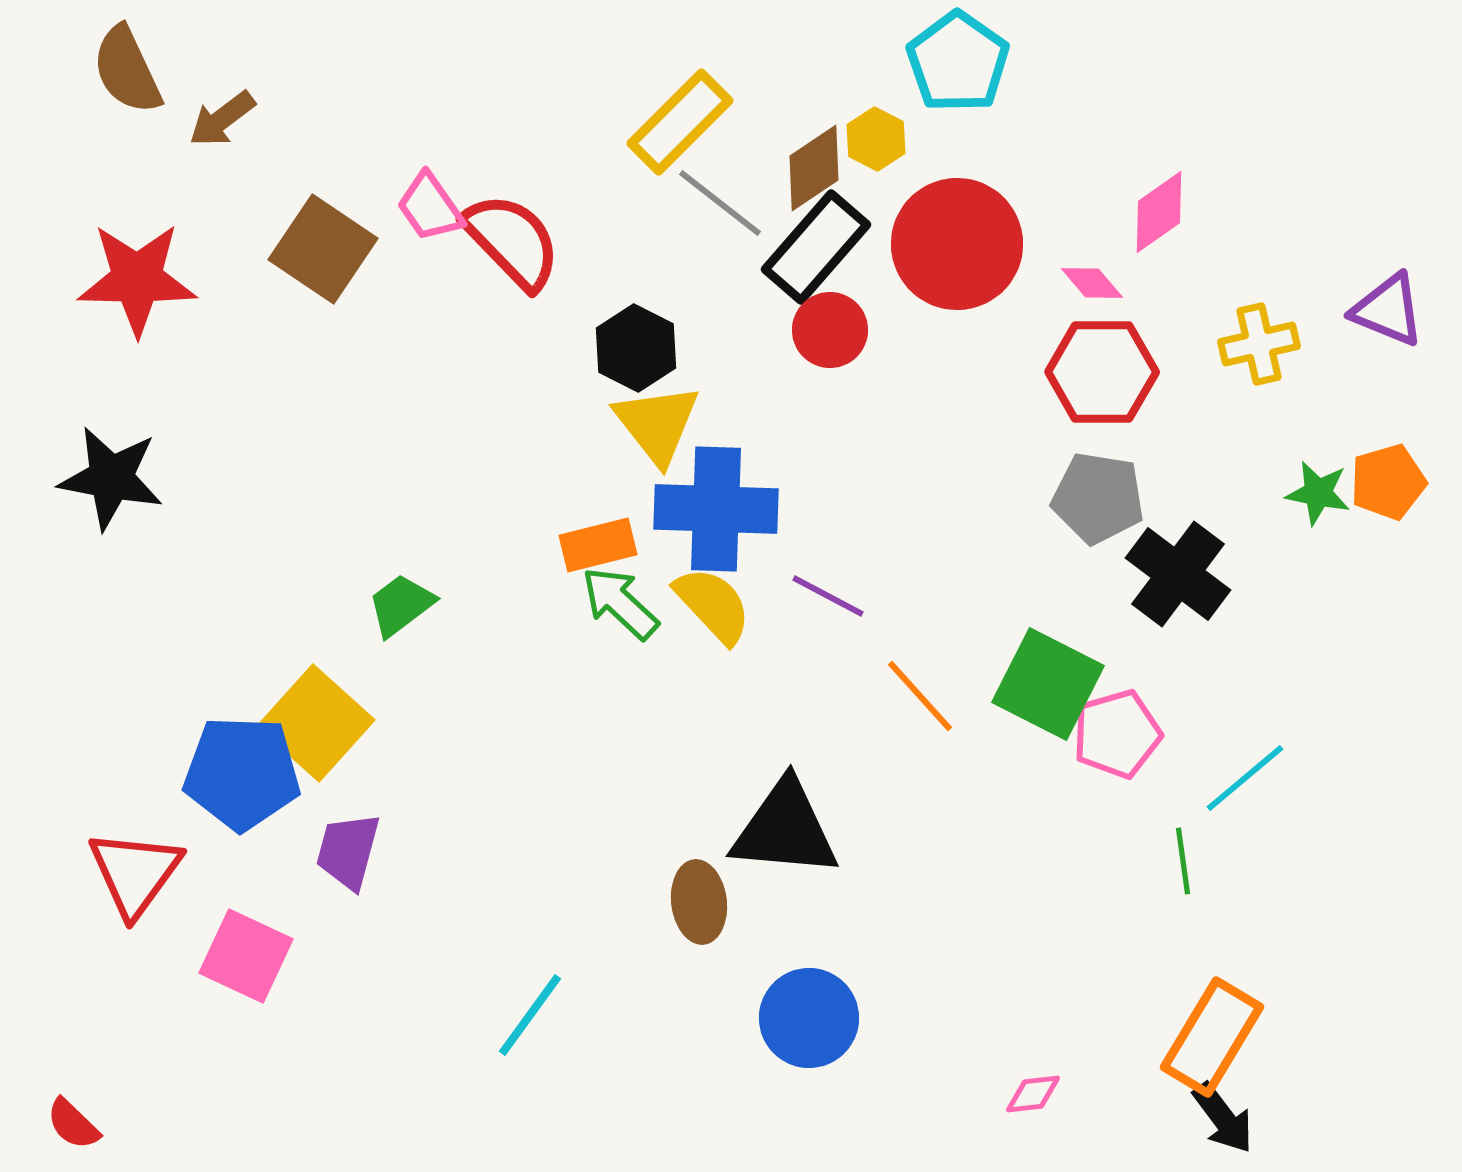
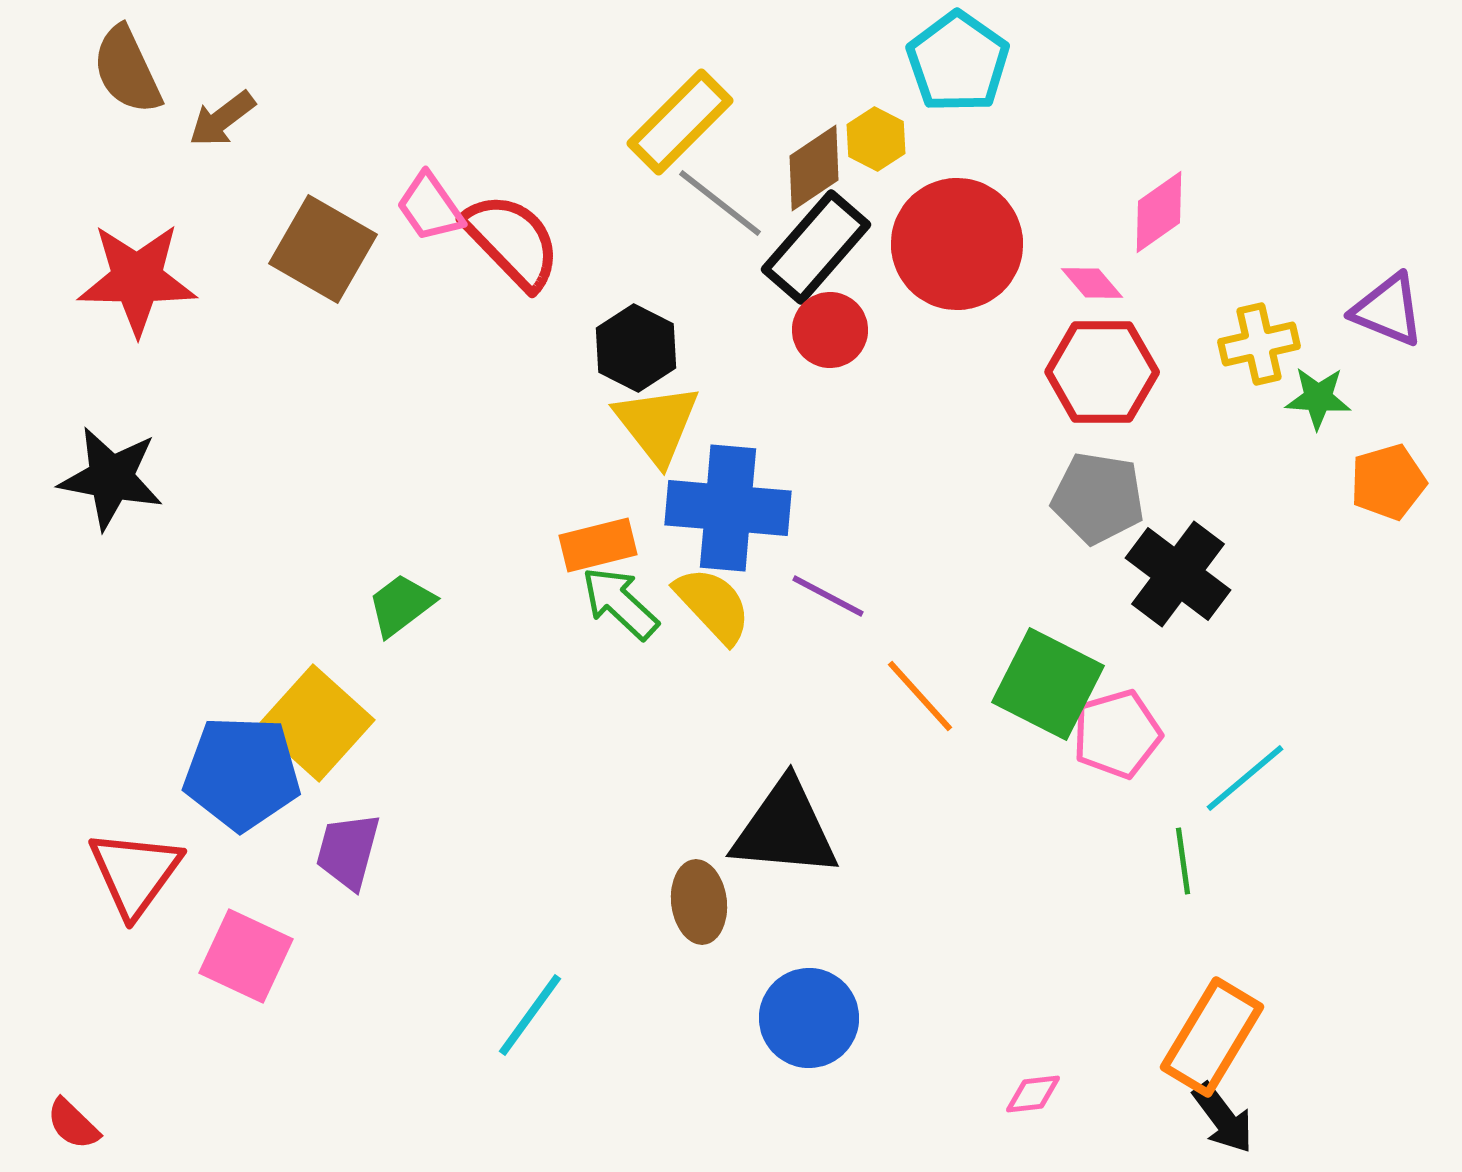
brown square at (323, 249): rotated 4 degrees counterclockwise
green star at (1318, 493): moved 95 px up; rotated 8 degrees counterclockwise
blue cross at (716, 509): moved 12 px right, 1 px up; rotated 3 degrees clockwise
